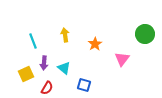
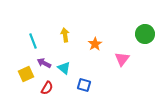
purple arrow: rotated 112 degrees clockwise
